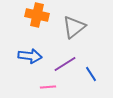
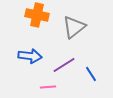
purple line: moved 1 px left, 1 px down
